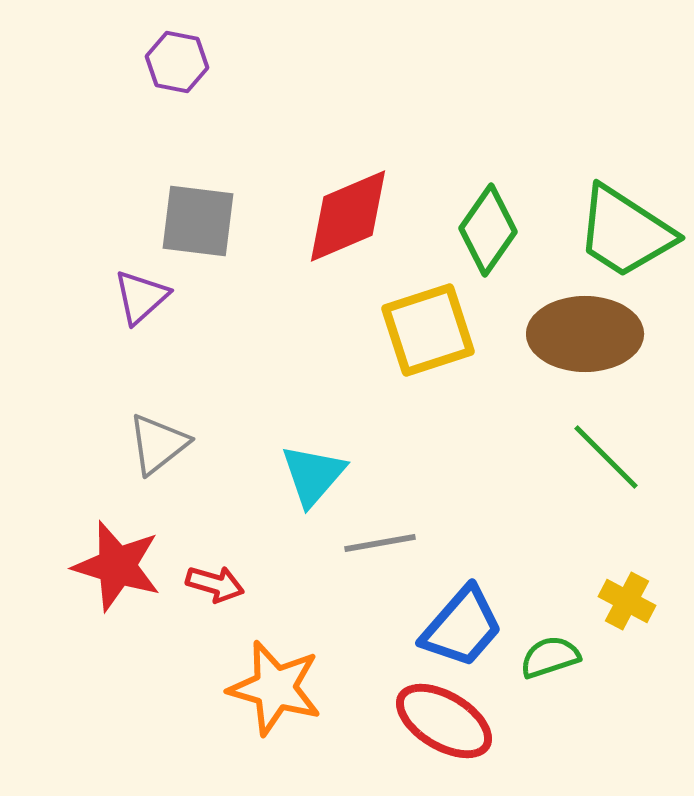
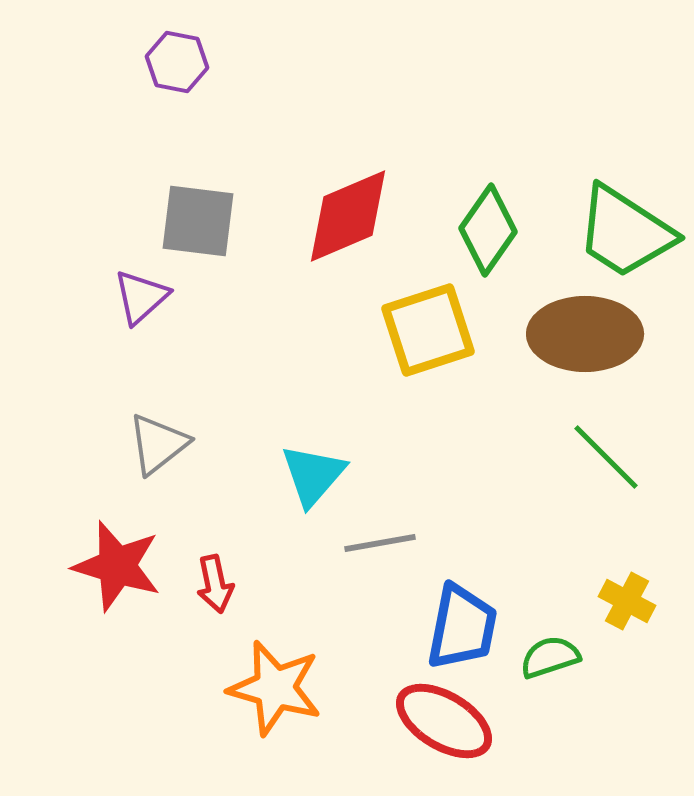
red arrow: rotated 62 degrees clockwise
blue trapezoid: rotated 30 degrees counterclockwise
